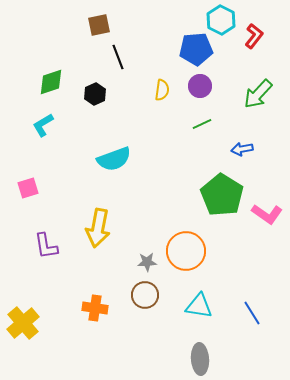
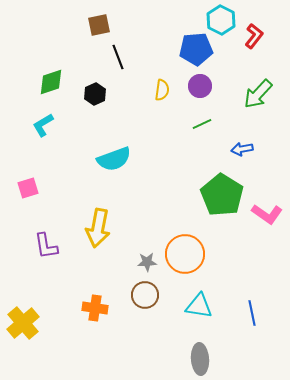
orange circle: moved 1 px left, 3 px down
blue line: rotated 20 degrees clockwise
